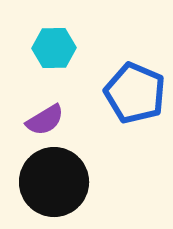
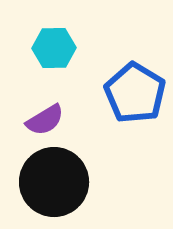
blue pentagon: rotated 8 degrees clockwise
